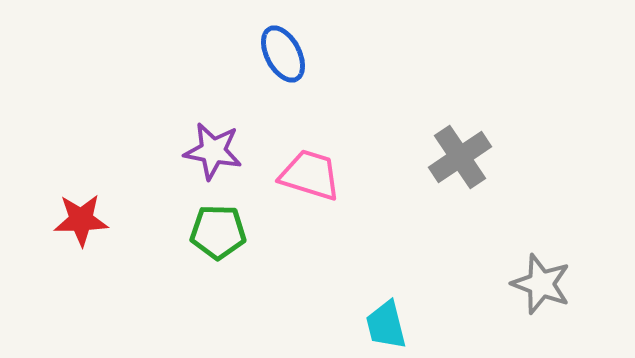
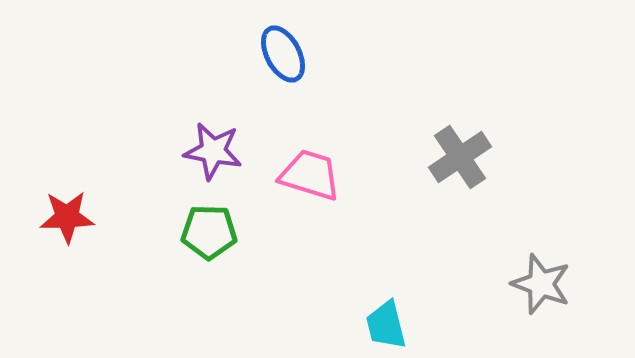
red star: moved 14 px left, 3 px up
green pentagon: moved 9 px left
